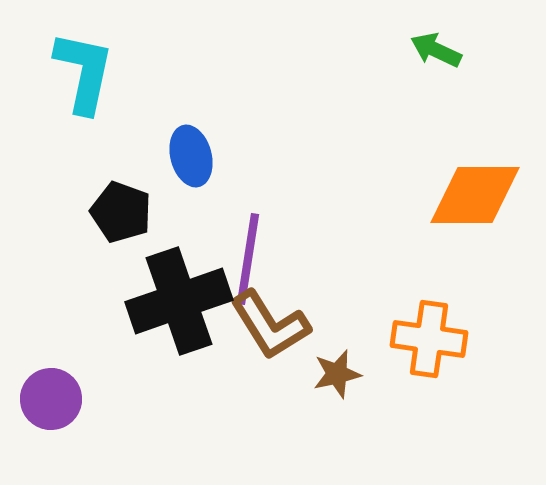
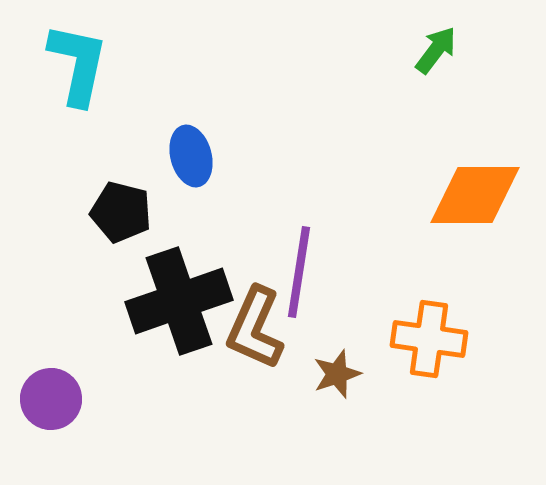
green arrow: rotated 102 degrees clockwise
cyan L-shape: moved 6 px left, 8 px up
black pentagon: rotated 6 degrees counterclockwise
purple line: moved 51 px right, 13 px down
brown L-shape: moved 15 px left, 3 px down; rotated 56 degrees clockwise
brown star: rotated 6 degrees counterclockwise
